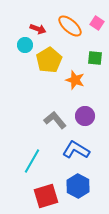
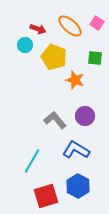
yellow pentagon: moved 5 px right, 3 px up; rotated 20 degrees counterclockwise
